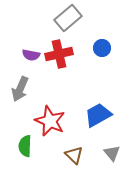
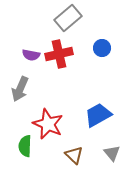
red star: moved 2 px left, 3 px down
